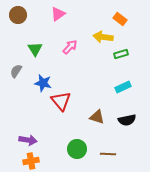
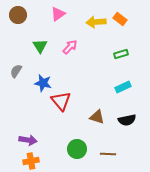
yellow arrow: moved 7 px left, 15 px up; rotated 12 degrees counterclockwise
green triangle: moved 5 px right, 3 px up
